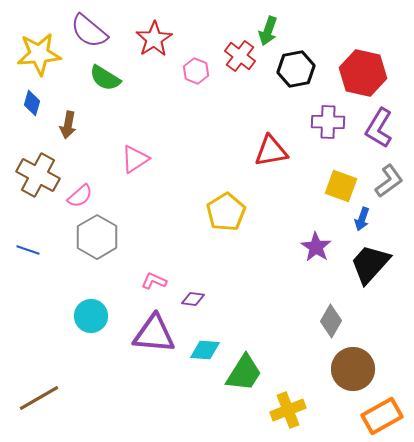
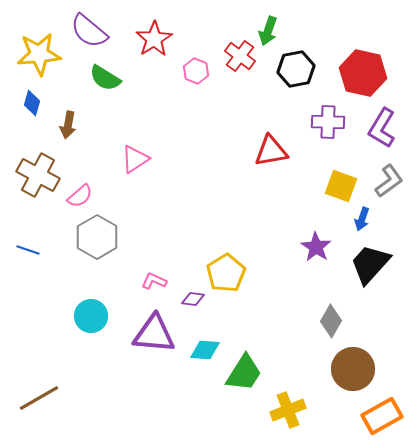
purple L-shape: moved 3 px right
yellow pentagon: moved 61 px down
